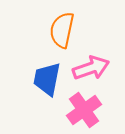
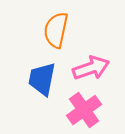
orange semicircle: moved 6 px left
blue trapezoid: moved 5 px left
